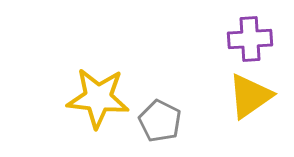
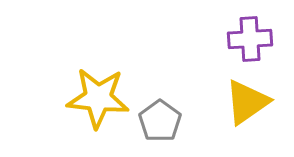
yellow triangle: moved 3 px left, 6 px down
gray pentagon: rotated 9 degrees clockwise
